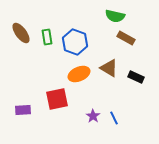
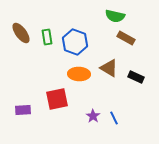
orange ellipse: rotated 25 degrees clockwise
